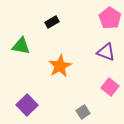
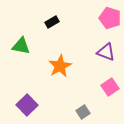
pink pentagon: rotated 15 degrees counterclockwise
pink square: rotated 18 degrees clockwise
